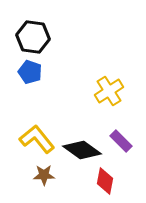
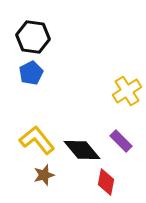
blue pentagon: moved 1 px right, 1 px down; rotated 25 degrees clockwise
yellow cross: moved 18 px right
yellow L-shape: moved 1 px down
black diamond: rotated 15 degrees clockwise
brown star: rotated 15 degrees counterclockwise
red diamond: moved 1 px right, 1 px down
